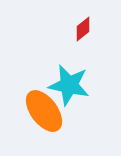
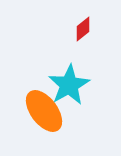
cyan star: rotated 30 degrees clockwise
